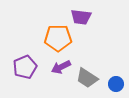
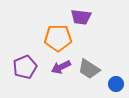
gray trapezoid: moved 2 px right, 9 px up
